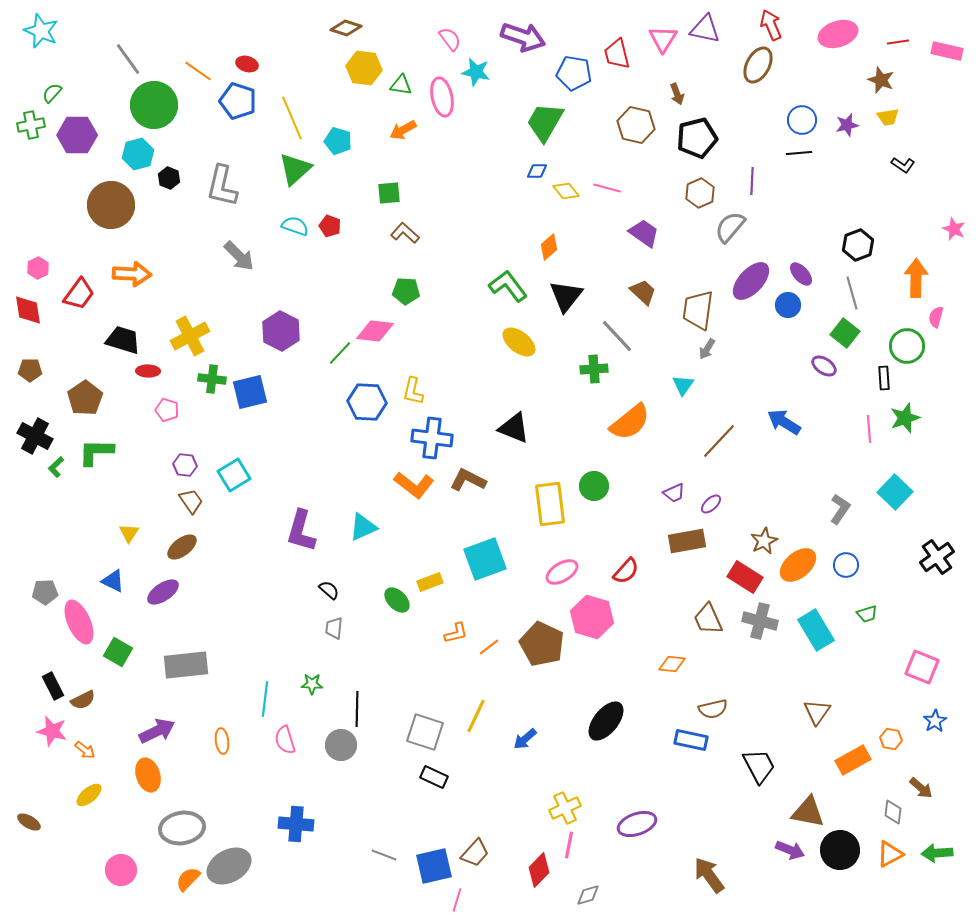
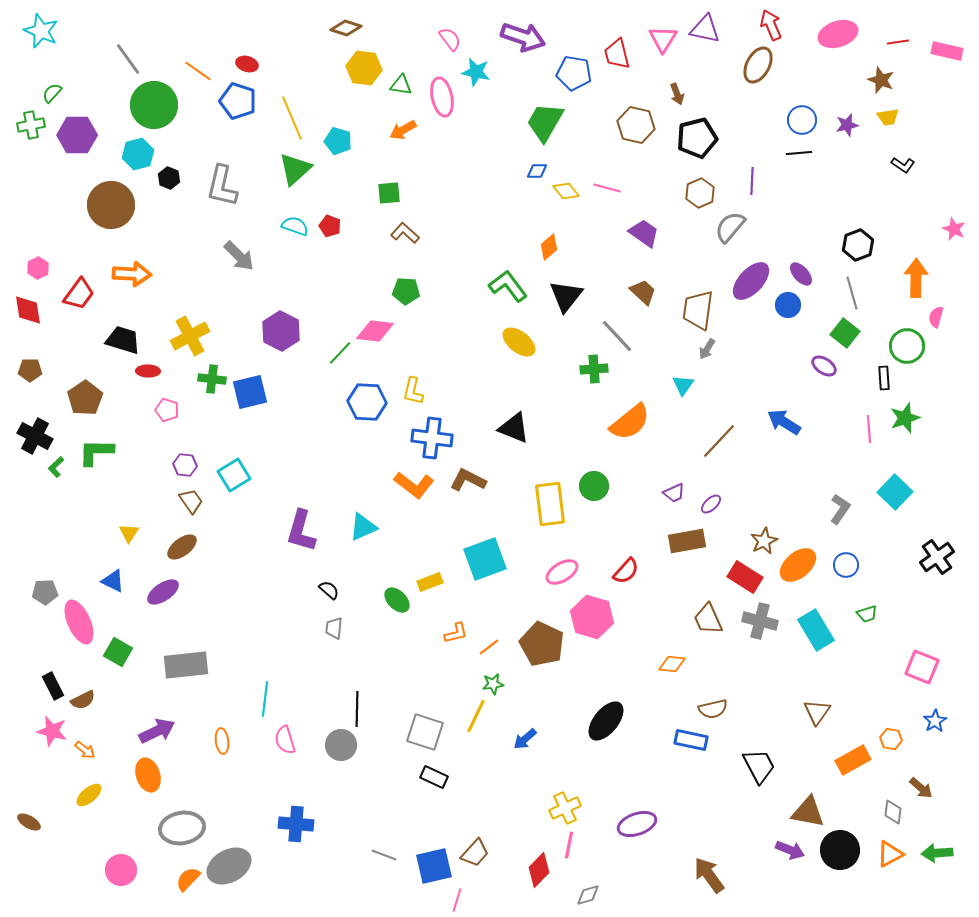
green star at (312, 684): moved 181 px right; rotated 10 degrees counterclockwise
